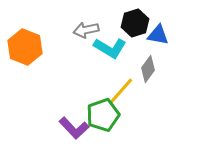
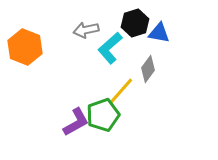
blue triangle: moved 1 px right, 2 px up
cyan L-shape: rotated 108 degrees clockwise
purple L-shape: moved 2 px right, 6 px up; rotated 76 degrees counterclockwise
